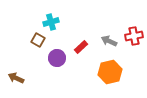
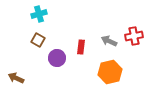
cyan cross: moved 12 px left, 8 px up
red rectangle: rotated 40 degrees counterclockwise
